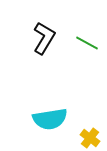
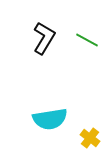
green line: moved 3 px up
